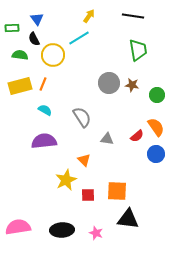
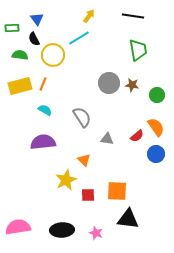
purple semicircle: moved 1 px left, 1 px down
